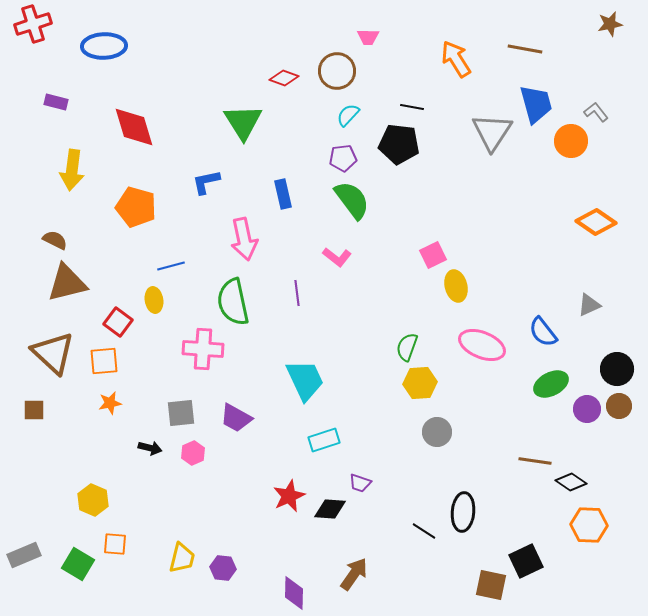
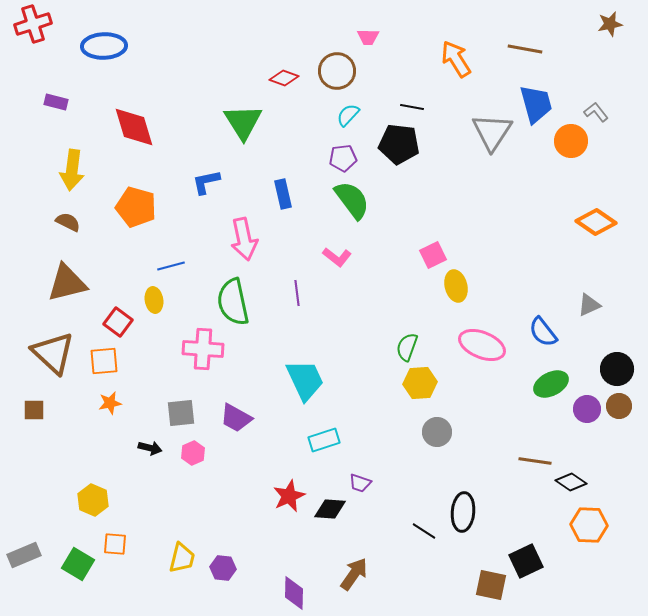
brown semicircle at (55, 240): moved 13 px right, 18 px up
